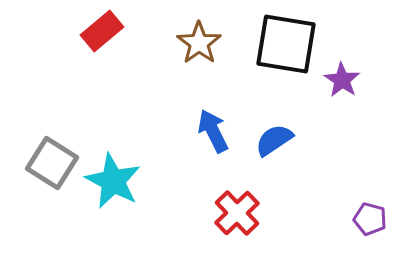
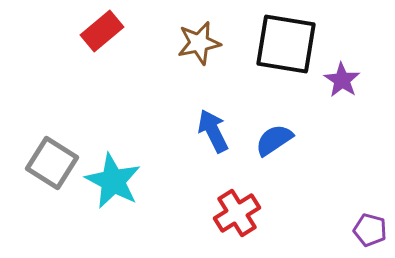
brown star: rotated 24 degrees clockwise
red cross: rotated 12 degrees clockwise
purple pentagon: moved 11 px down
